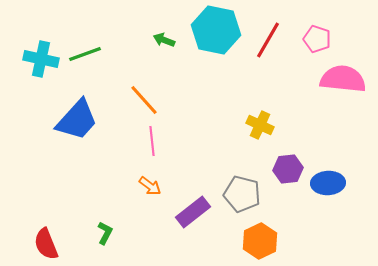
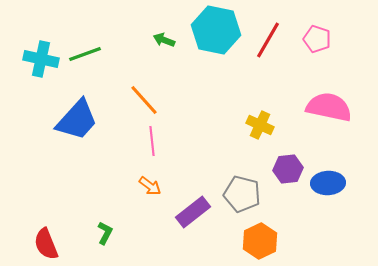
pink semicircle: moved 14 px left, 28 px down; rotated 6 degrees clockwise
